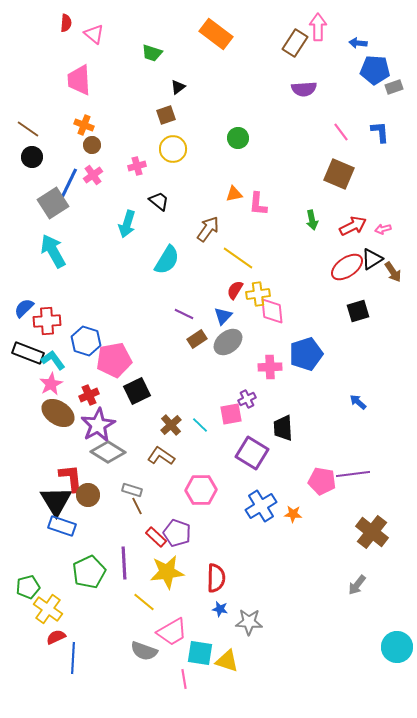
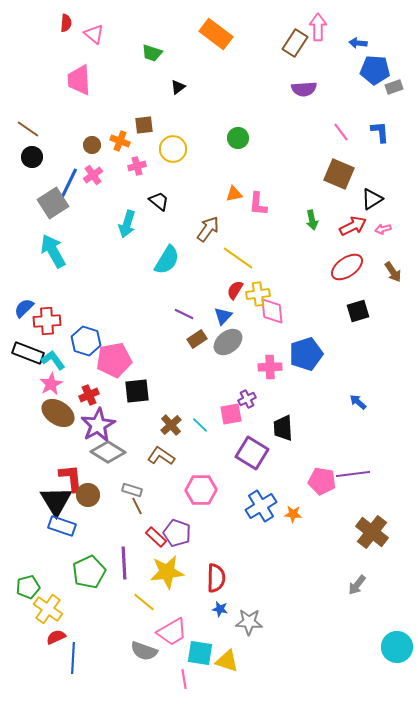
brown square at (166, 115): moved 22 px left, 10 px down; rotated 12 degrees clockwise
orange cross at (84, 125): moved 36 px right, 16 px down
black triangle at (372, 259): moved 60 px up
black square at (137, 391): rotated 20 degrees clockwise
